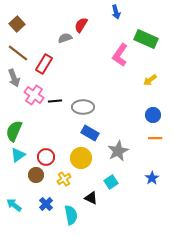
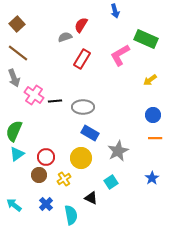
blue arrow: moved 1 px left, 1 px up
gray semicircle: moved 1 px up
pink L-shape: rotated 25 degrees clockwise
red rectangle: moved 38 px right, 5 px up
cyan triangle: moved 1 px left, 1 px up
brown circle: moved 3 px right
